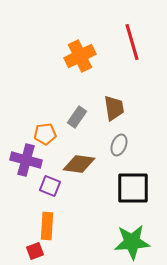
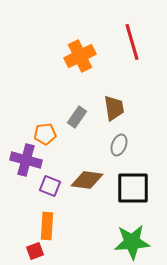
brown diamond: moved 8 px right, 16 px down
